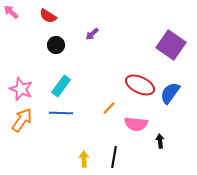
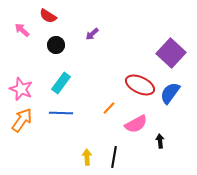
pink arrow: moved 11 px right, 18 px down
purple square: moved 8 px down; rotated 8 degrees clockwise
cyan rectangle: moved 3 px up
pink semicircle: rotated 35 degrees counterclockwise
yellow arrow: moved 3 px right, 2 px up
